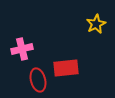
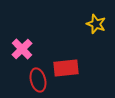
yellow star: rotated 24 degrees counterclockwise
pink cross: rotated 30 degrees counterclockwise
